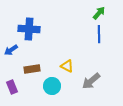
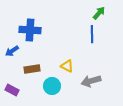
blue cross: moved 1 px right, 1 px down
blue line: moved 7 px left
blue arrow: moved 1 px right, 1 px down
gray arrow: rotated 24 degrees clockwise
purple rectangle: moved 3 px down; rotated 40 degrees counterclockwise
